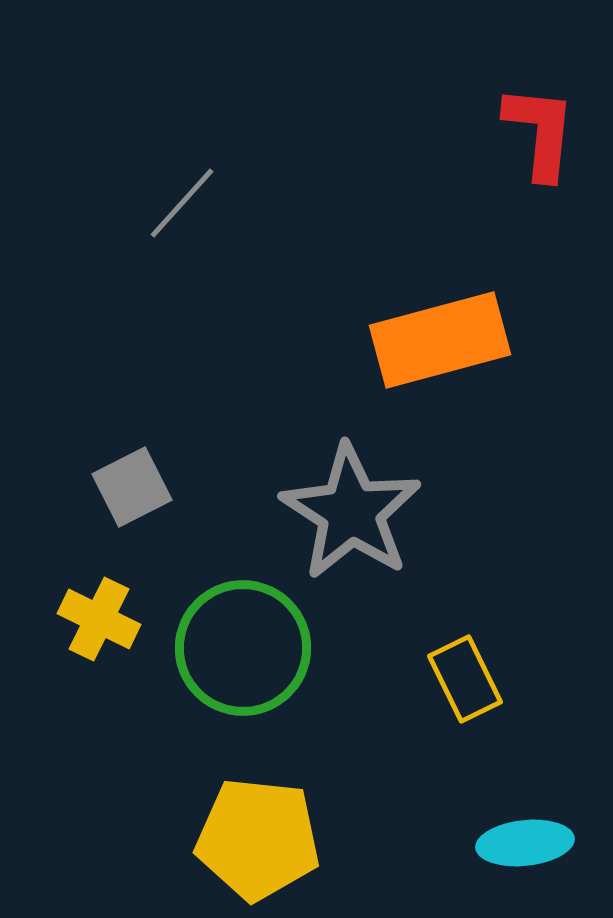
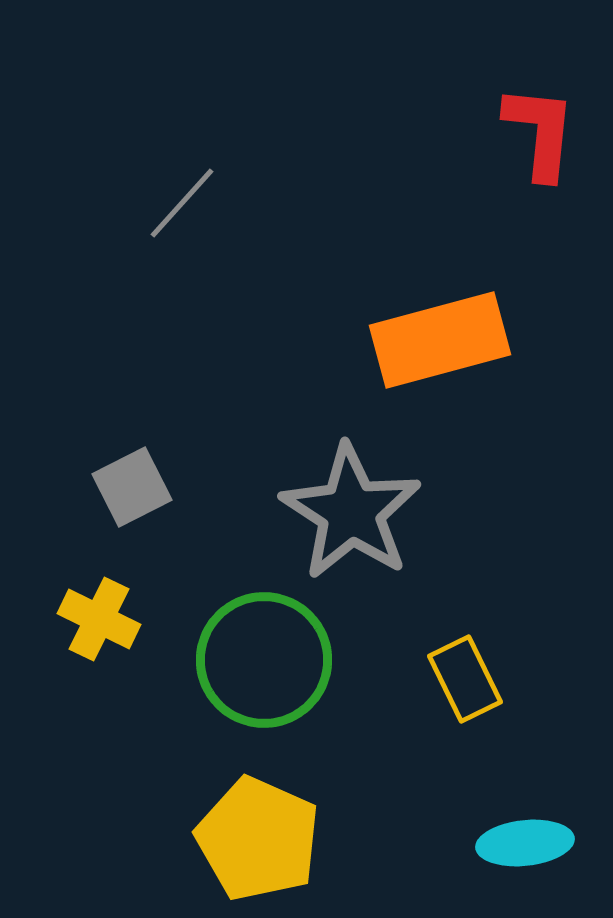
green circle: moved 21 px right, 12 px down
yellow pentagon: rotated 18 degrees clockwise
